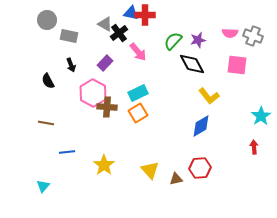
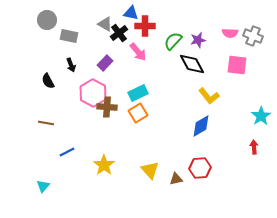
red cross: moved 11 px down
blue line: rotated 21 degrees counterclockwise
